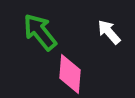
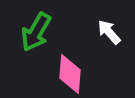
green arrow: moved 4 px left; rotated 111 degrees counterclockwise
